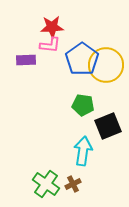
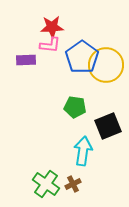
blue pentagon: moved 2 px up
green pentagon: moved 8 px left, 2 px down
